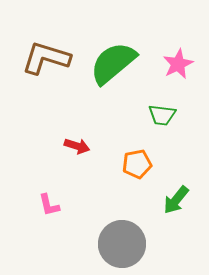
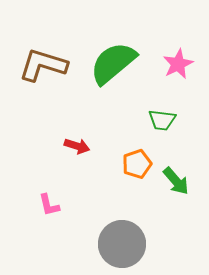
brown L-shape: moved 3 px left, 7 px down
green trapezoid: moved 5 px down
orange pentagon: rotated 8 degrees counterclockwise
green arrow: moved 19 px up; rotated 80 degrees counterclockwise
